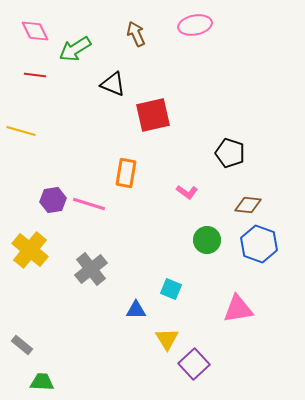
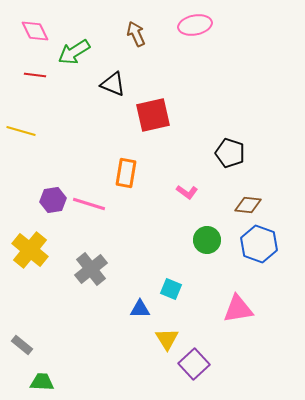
green arrow: moved 1 px left, 3 px down
blue triangle: moved 4 px right, 1 px up
